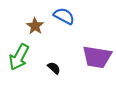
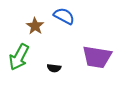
black semicircle: rotated 144 degrees clockwise
